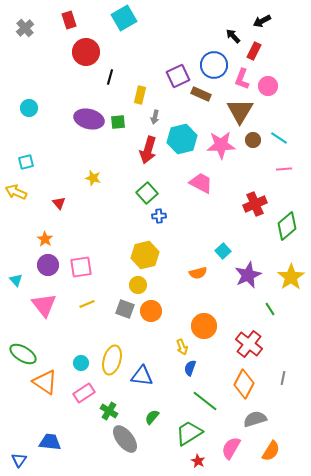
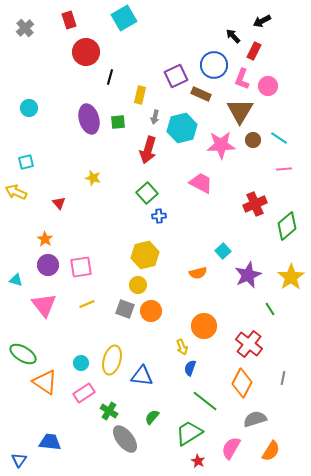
purple square at (178, 76): moved 2 px left
purple ellipse at (89, 119): rotated 60 degrees clockwise
cyan hexagon at (182, 139): moved 11 px up
cyan triangle at (16, 280): rotated 32 degrees counterclockwise
orange diamond at (244, 384): moved 2 px left, 1 px up
